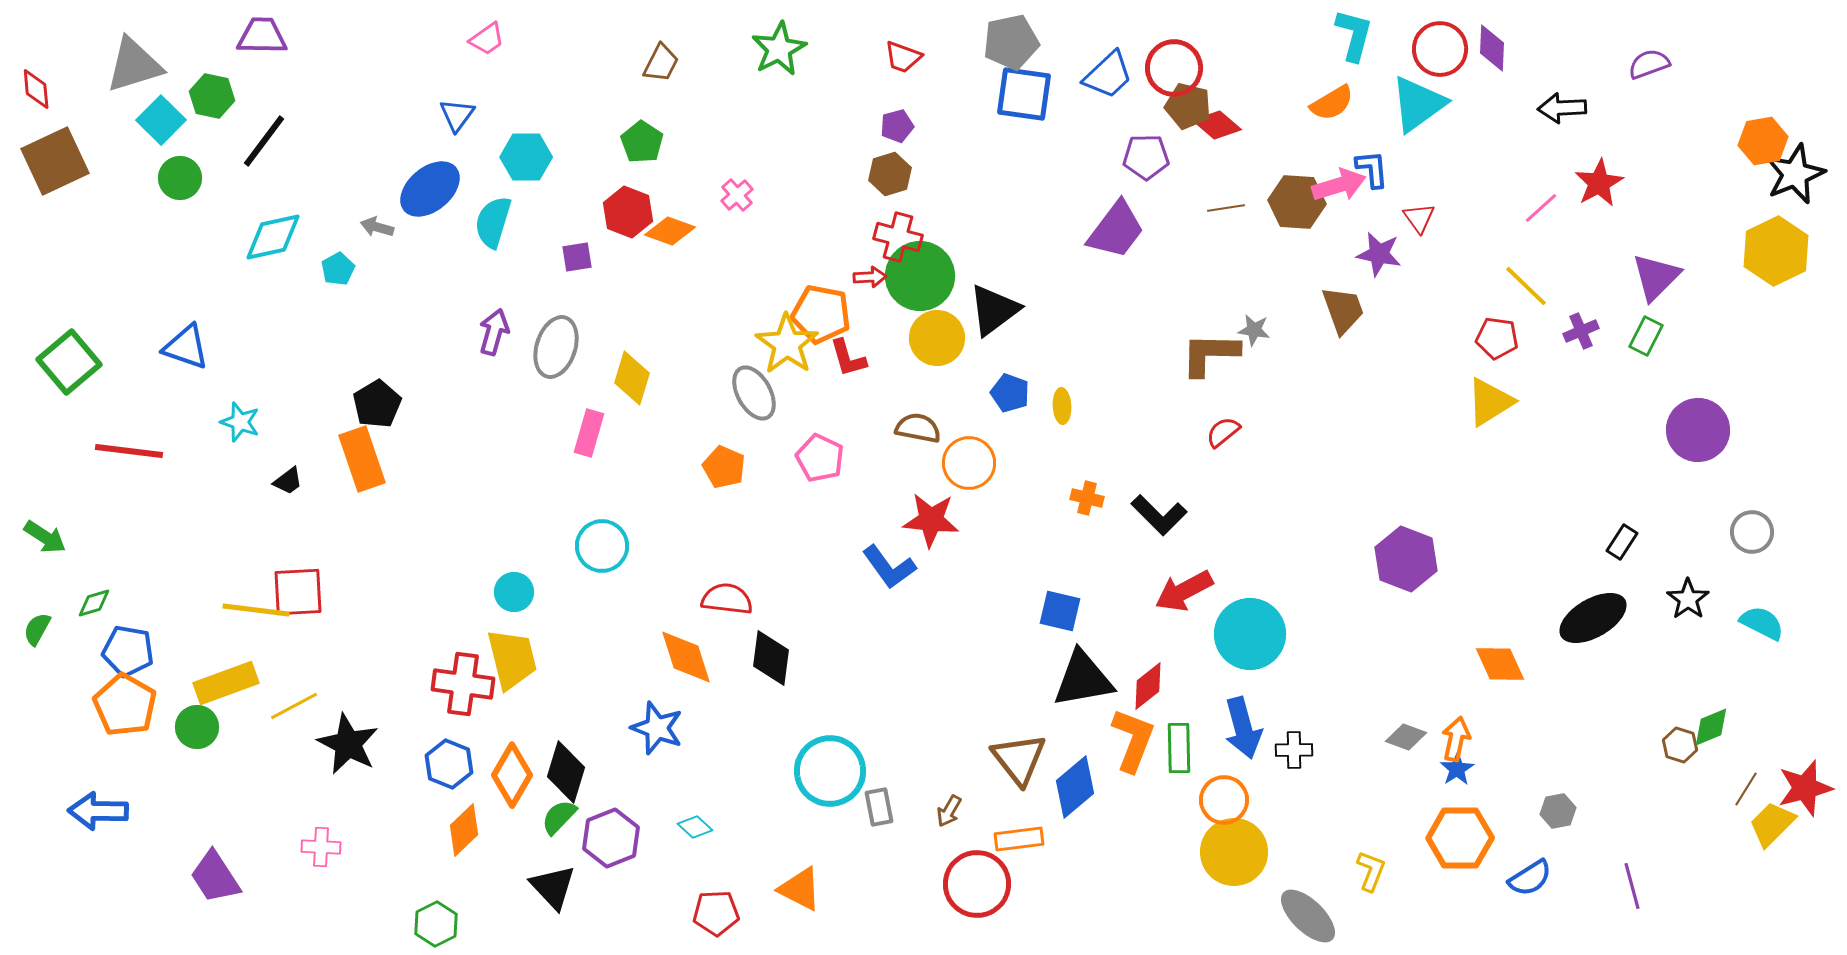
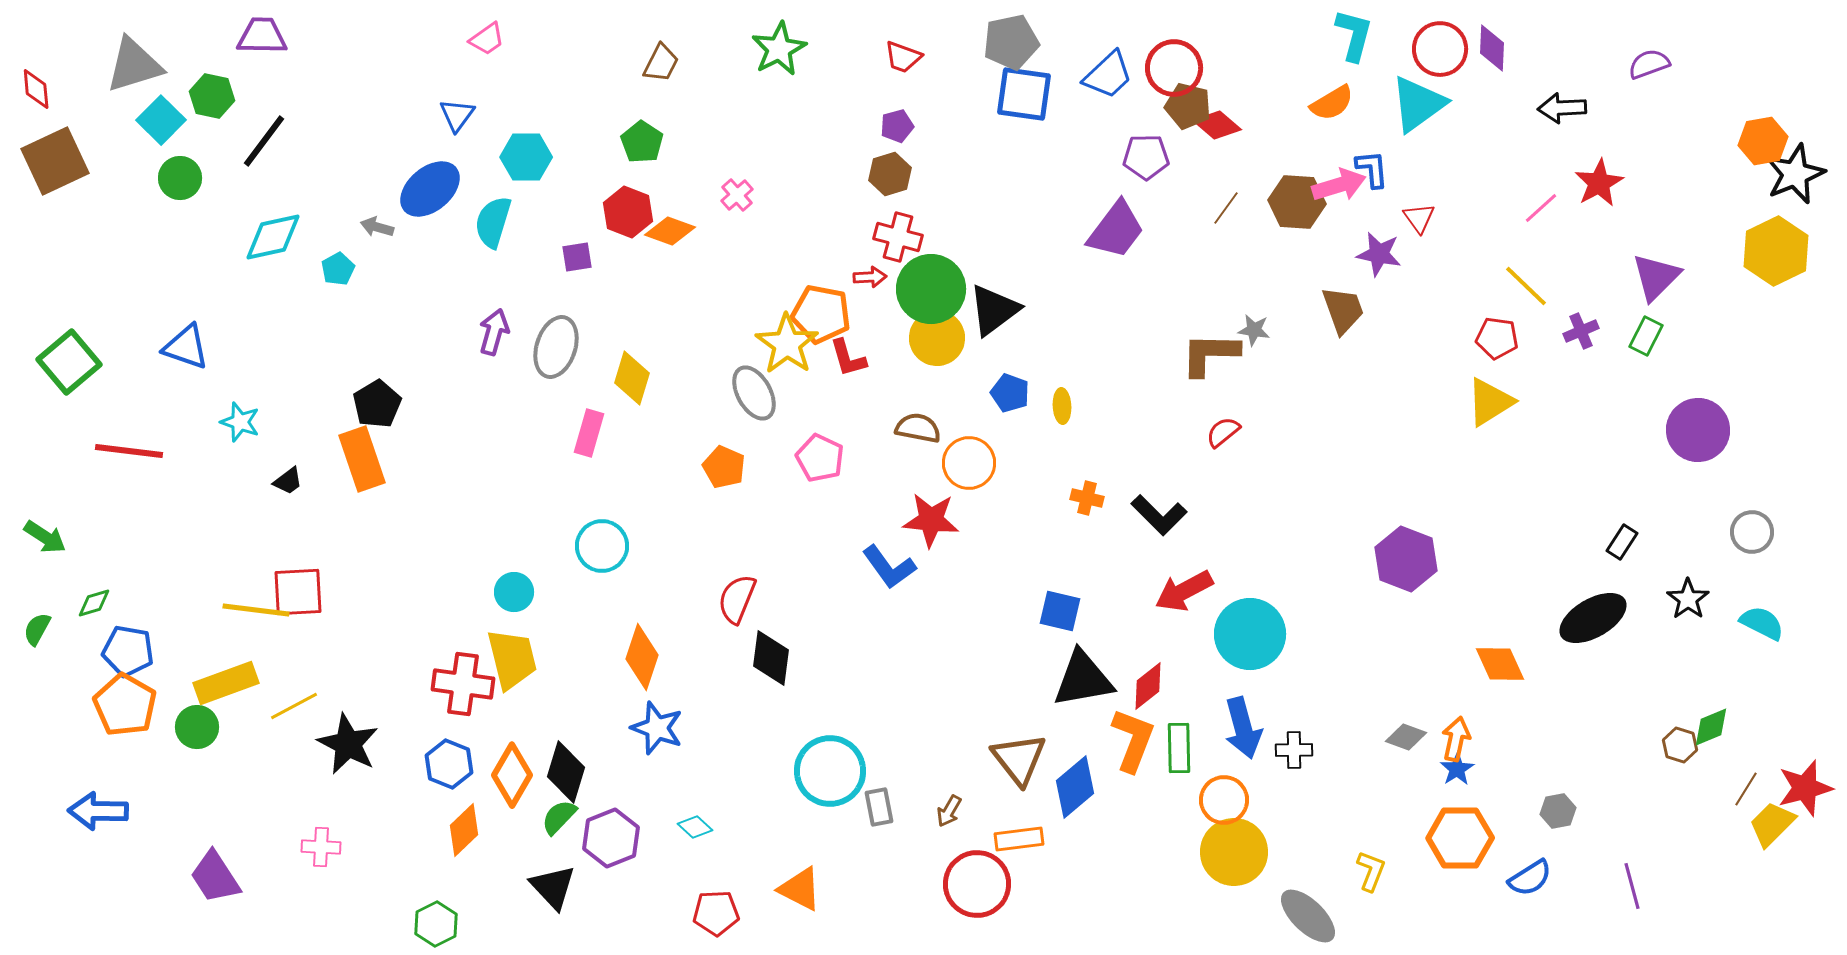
brown line at (1226, 208): rotated 45 degrees counterclockwise
green circle at (920, 276): moved 11 px right, 13 px down
red semicircle at (727, 599): moved 10 px right; rotated 75 degrees counterclockwise
orange diamond at (686, 657): moved 44 px left; rotated 36 degrees clockwise
